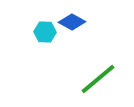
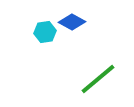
cyan hexagon: rotated 10 degrees counterclockwise
